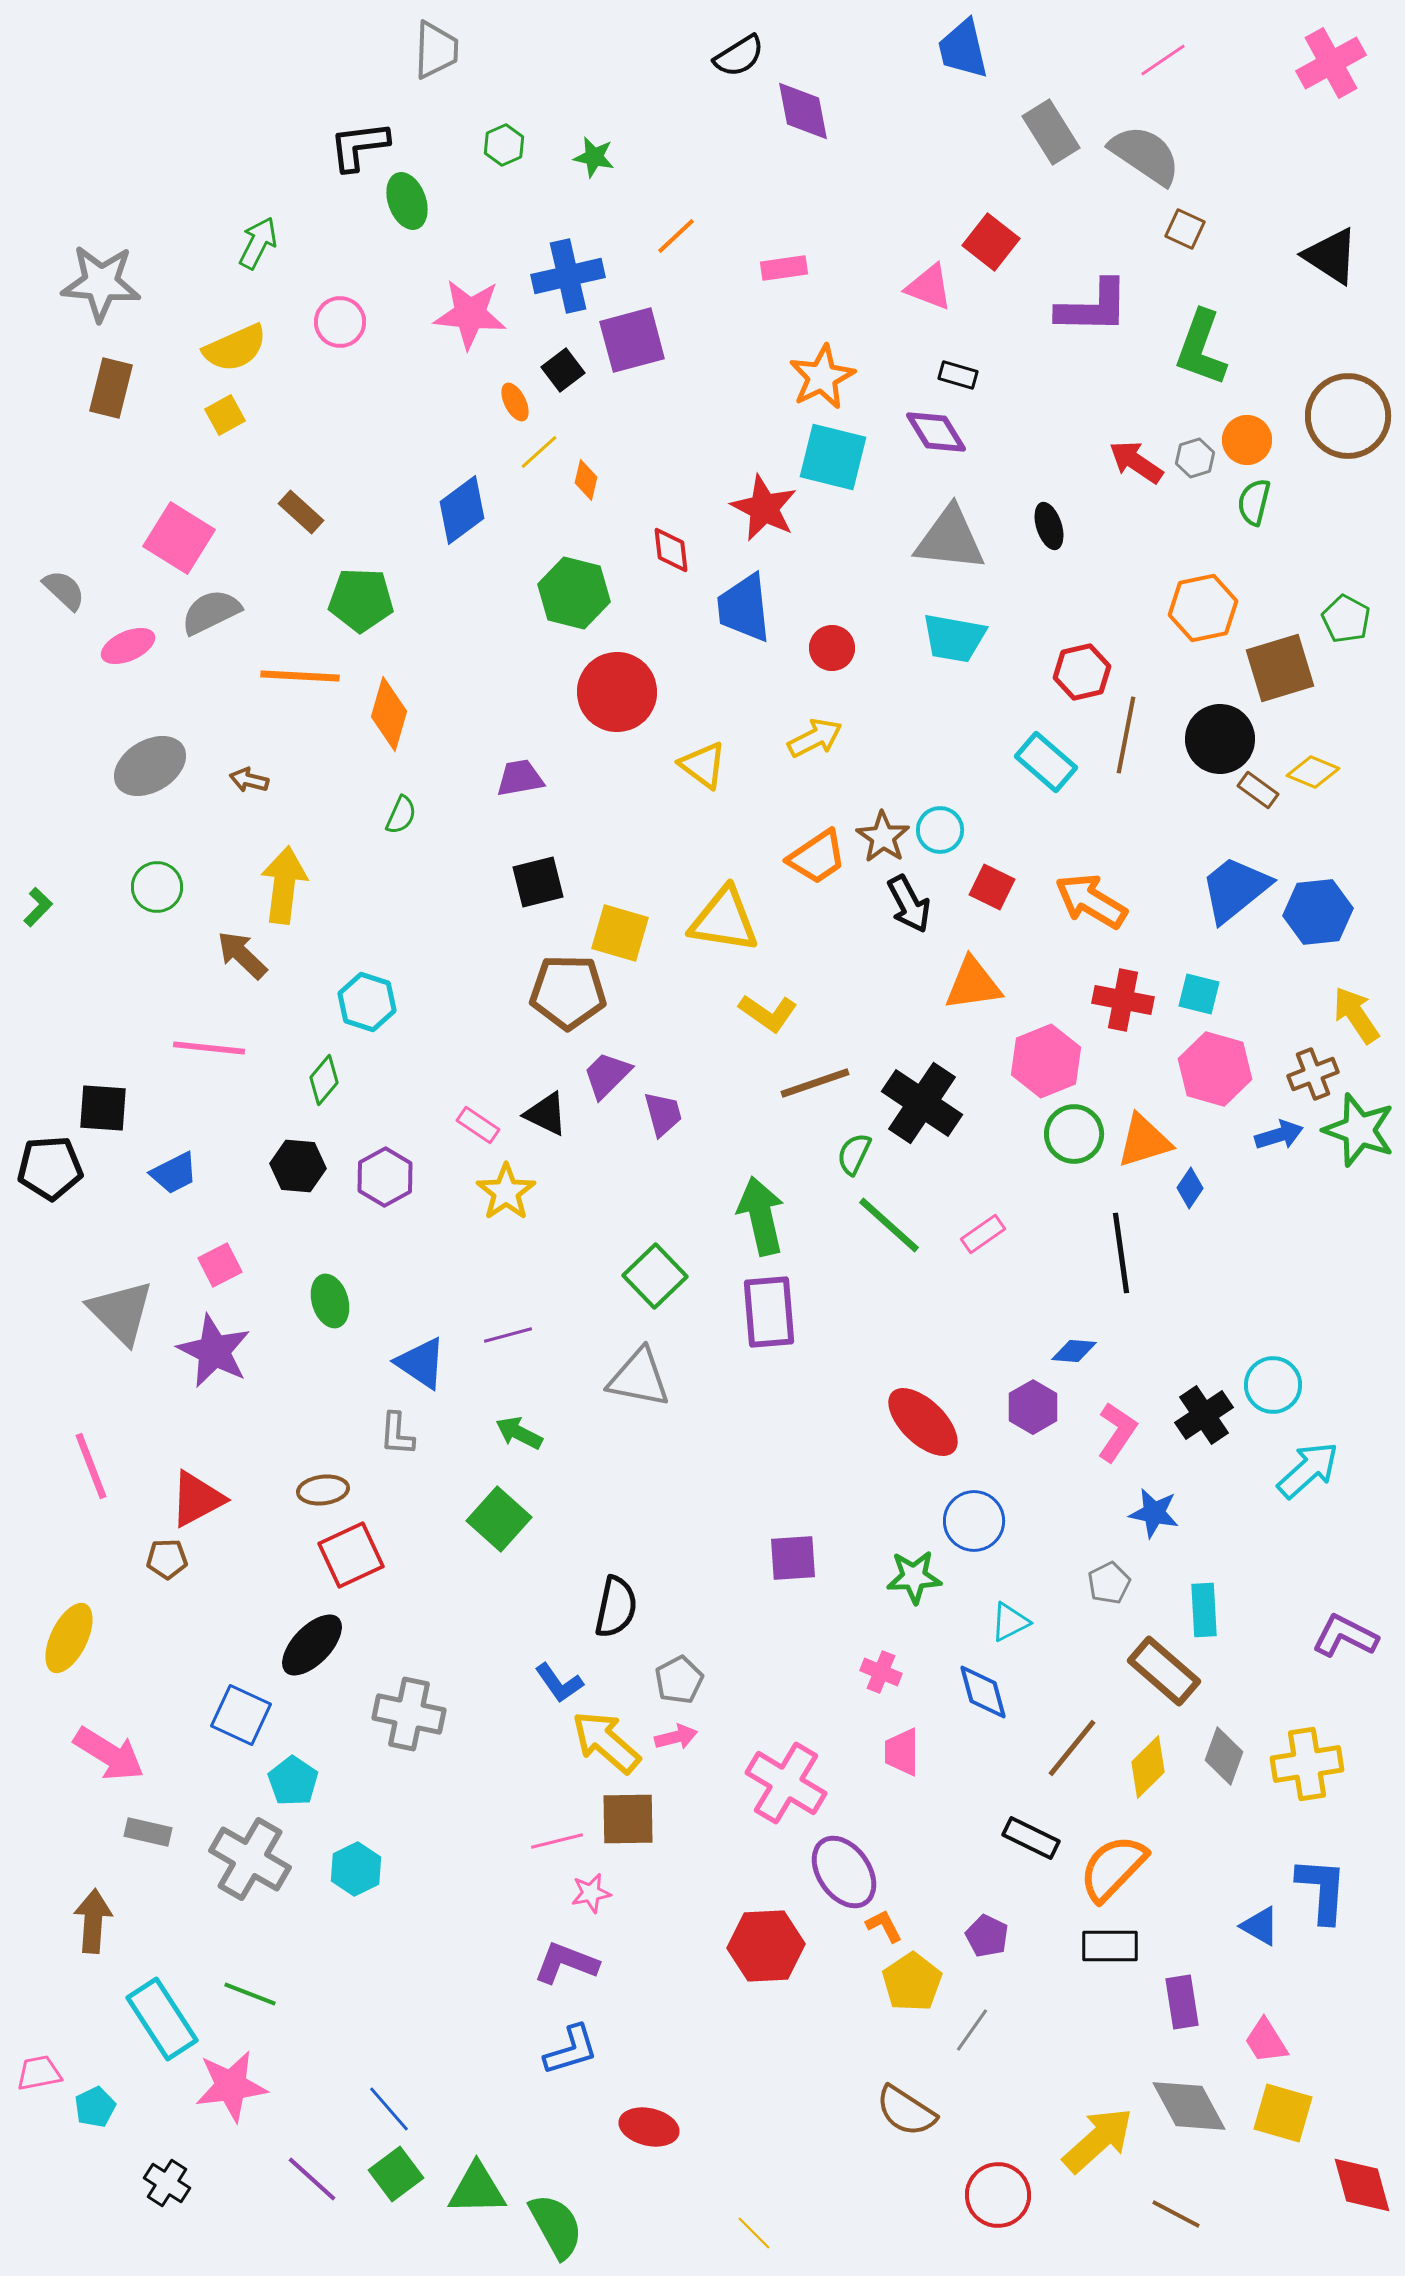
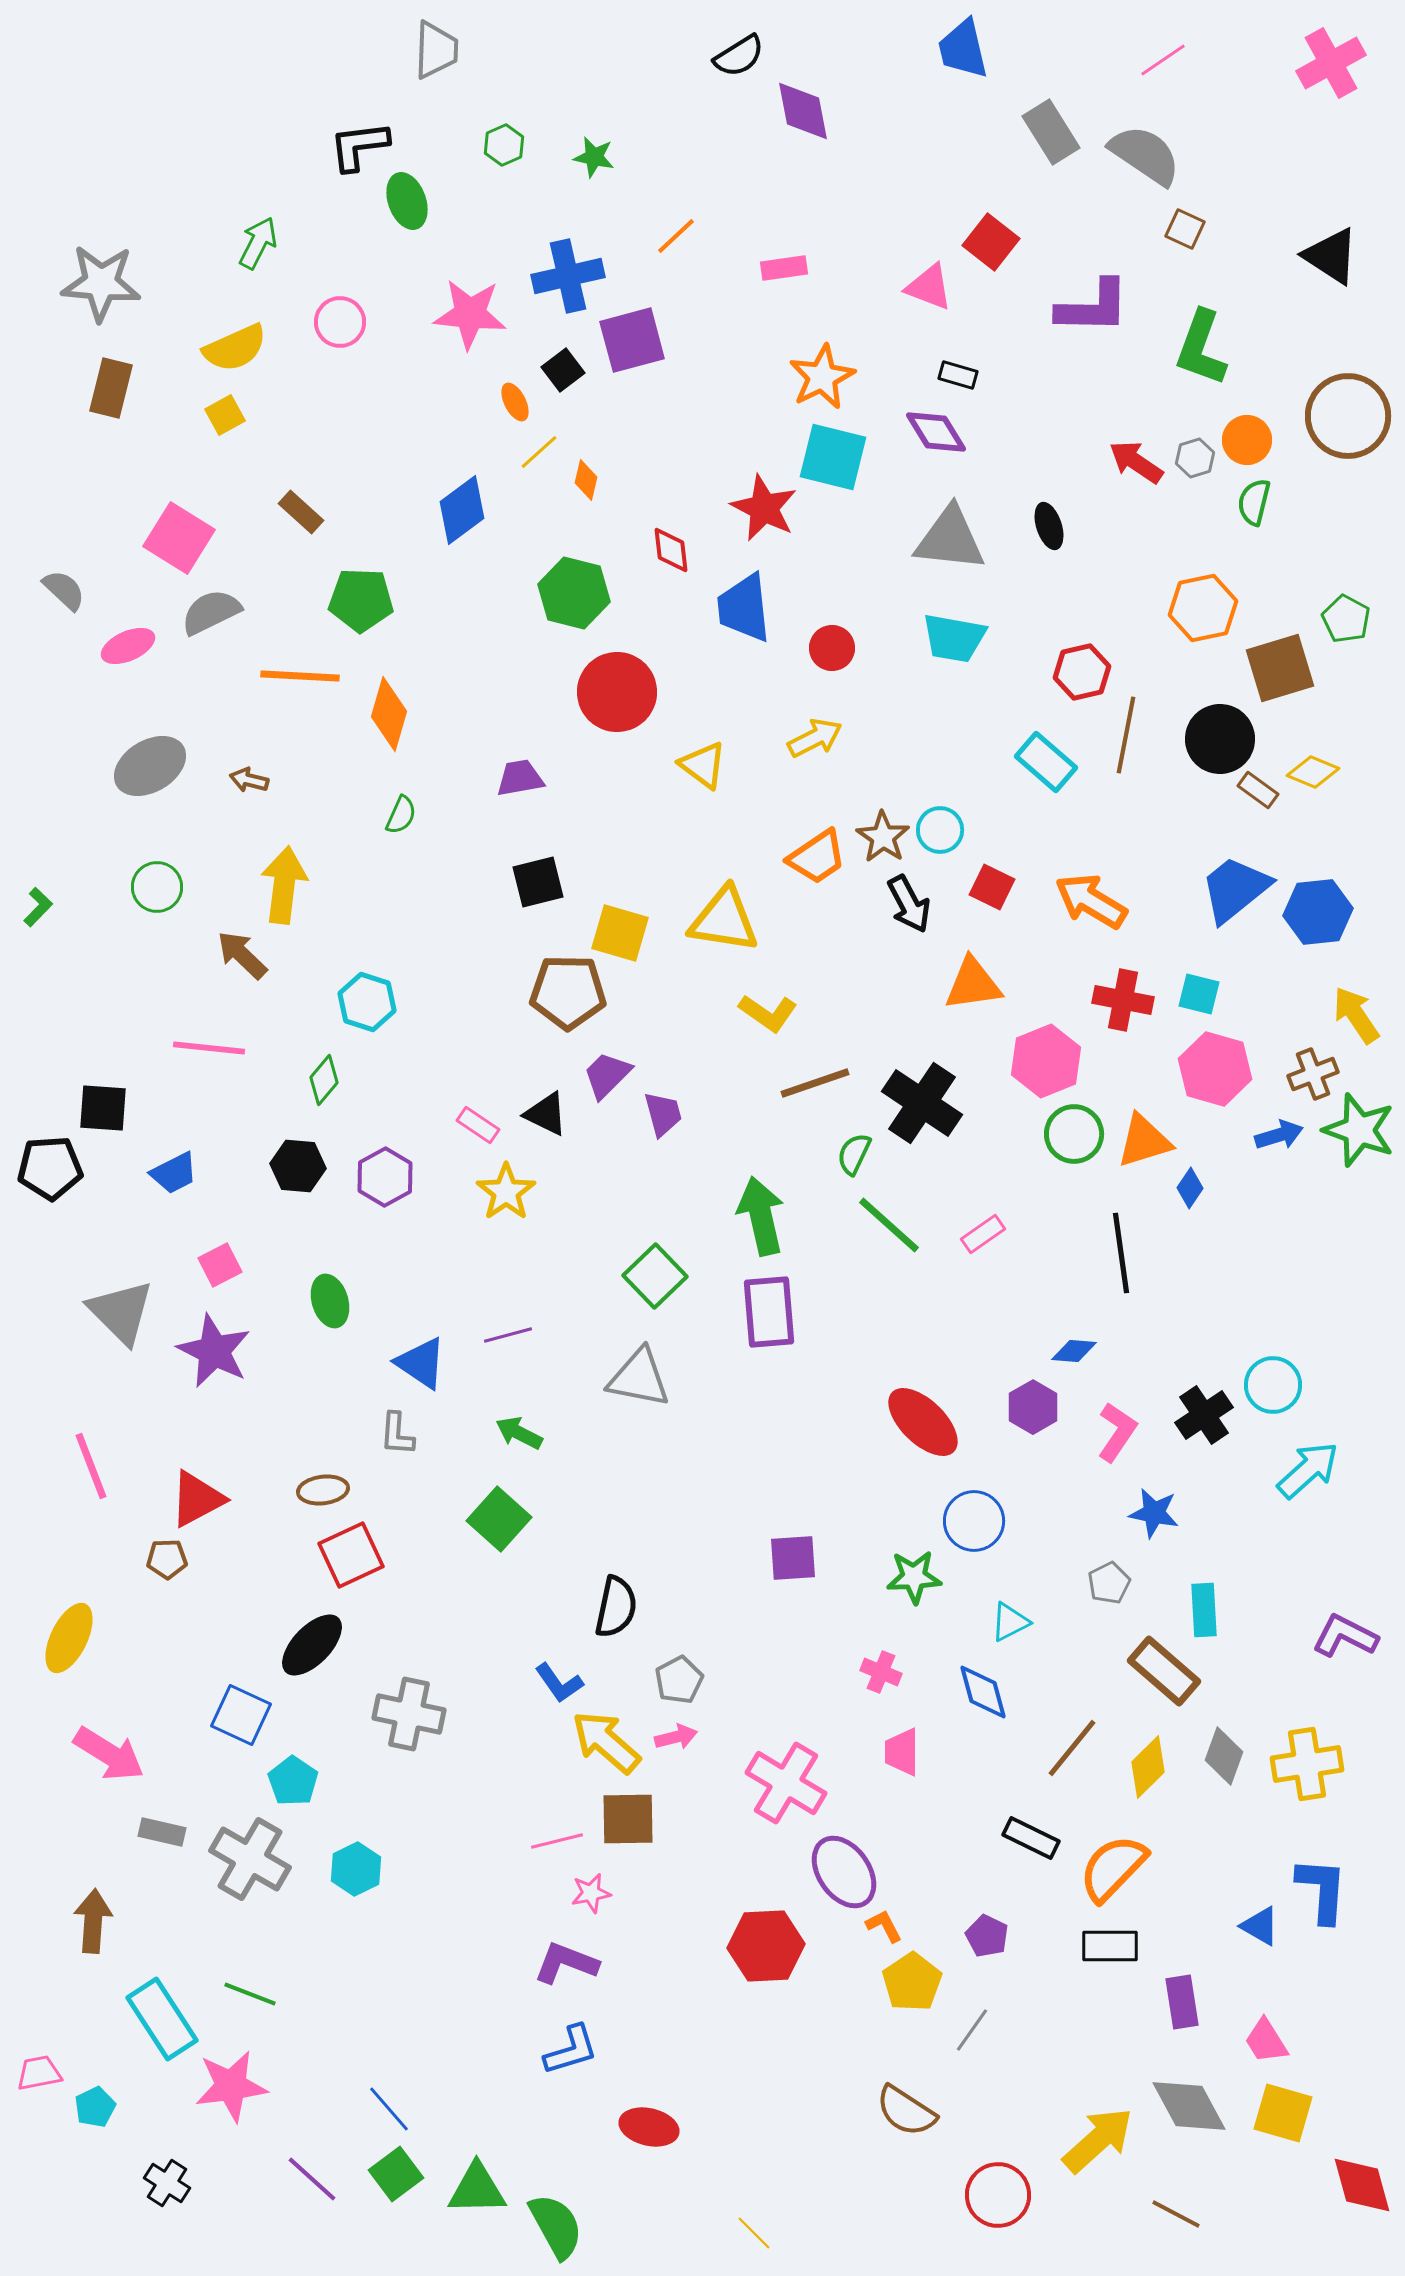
gray rectangle at (148, 1832): moved 14 px right
